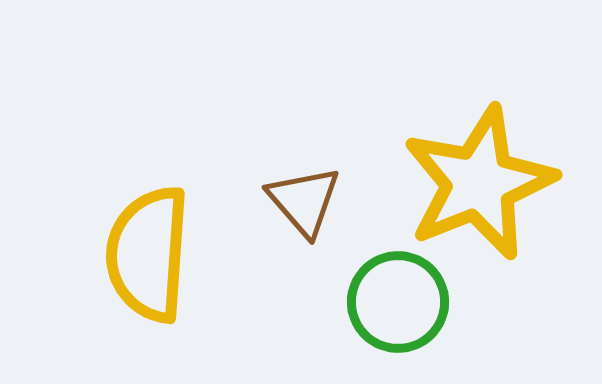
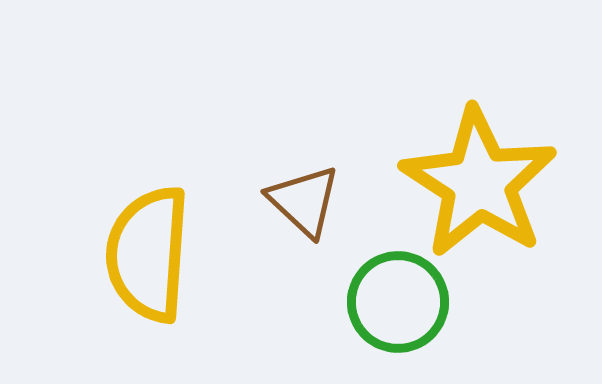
yellow star: rotated 17 degrees counterclockwise
brown triangle: rotated 6 degrees counterclockwise
